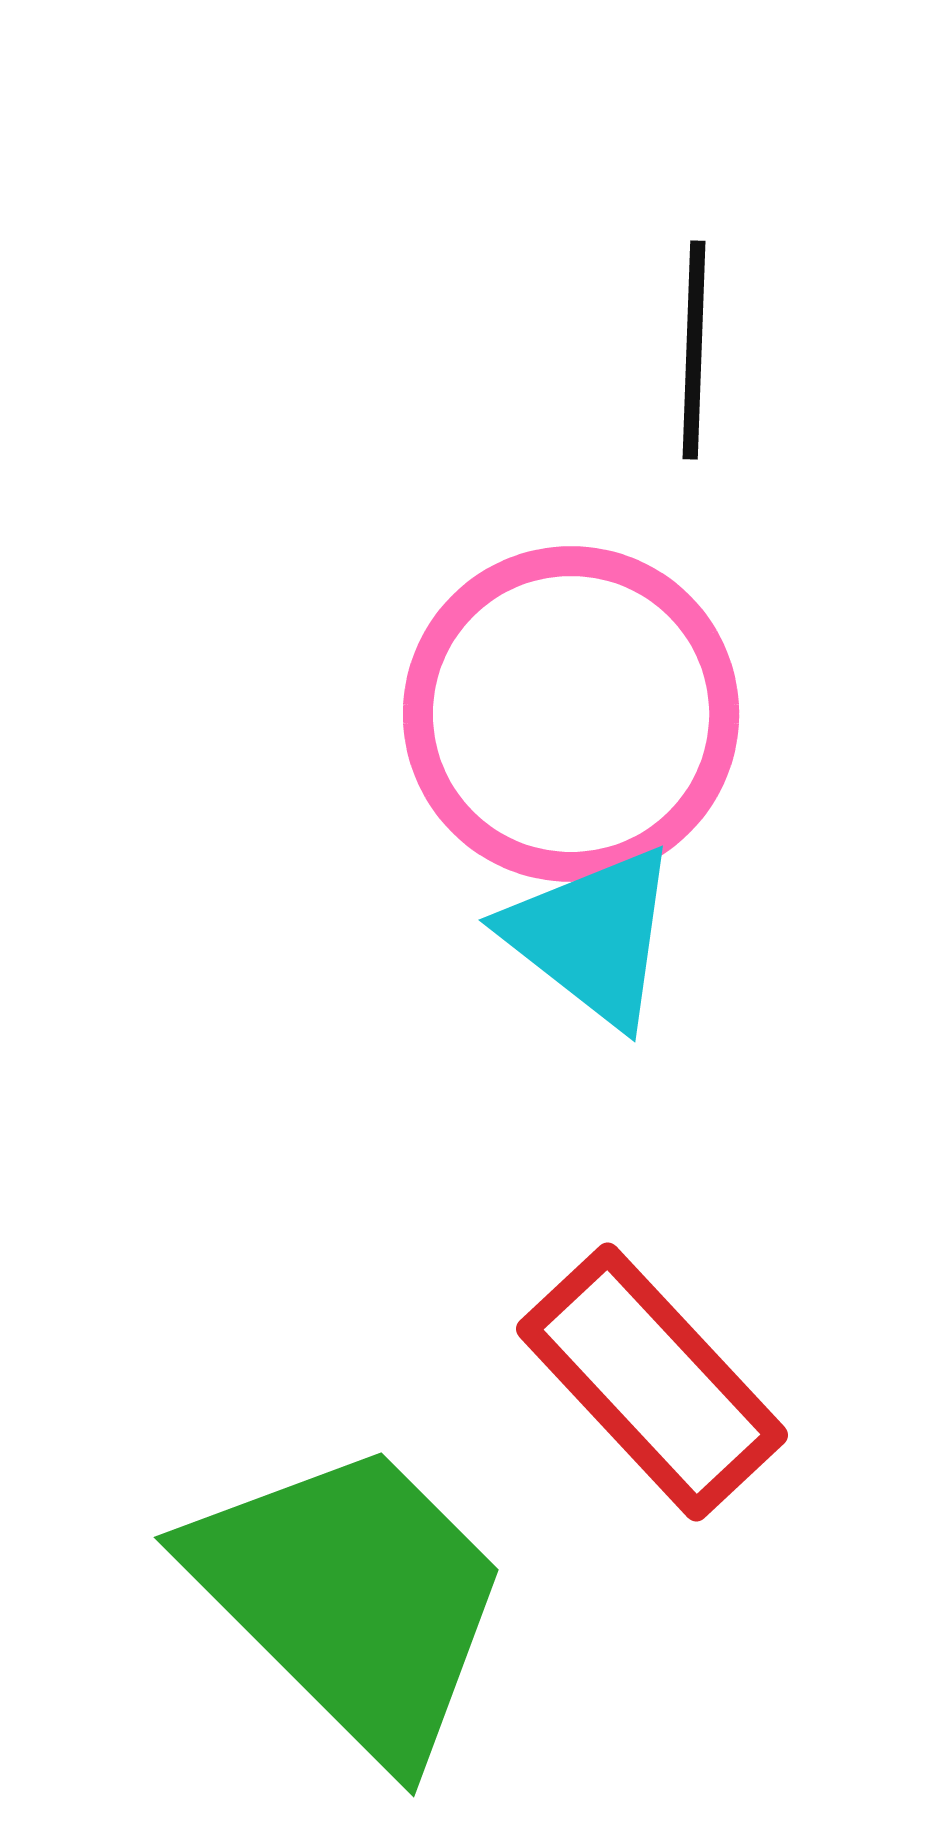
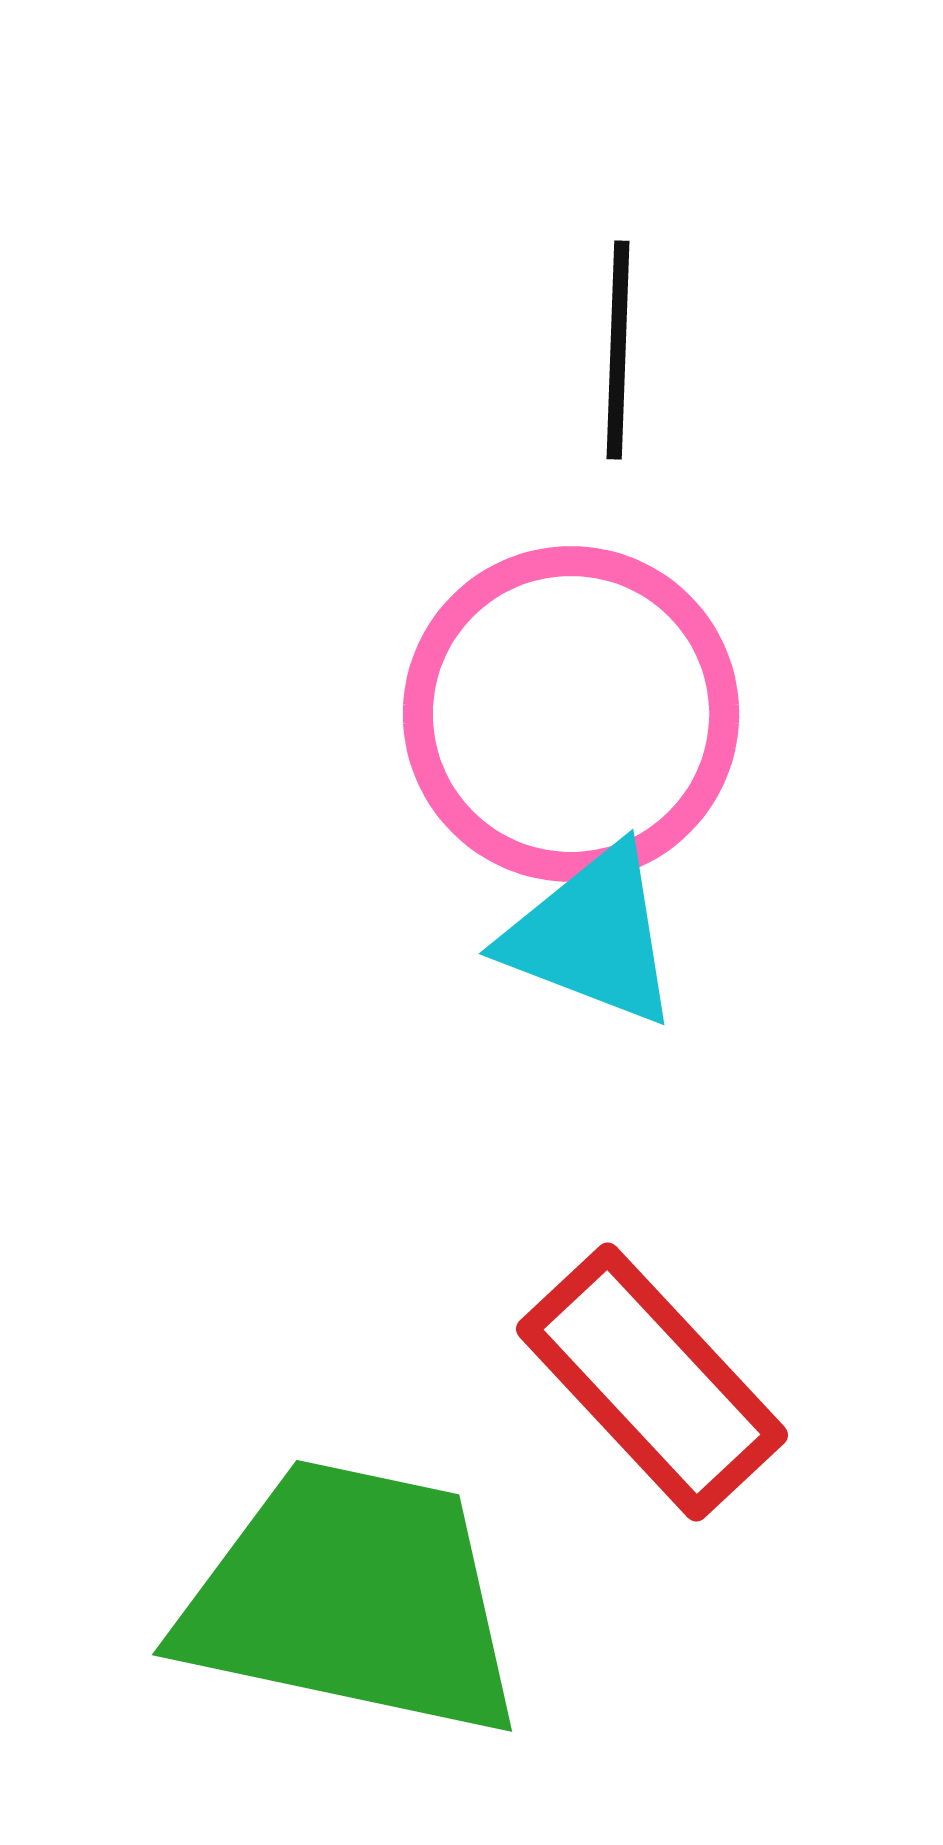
black line: moved 76 px left
cyan triangle: rotated 17 degrees counterclockwise
green trapezoid: rotated 33 degrees counterclockwise
